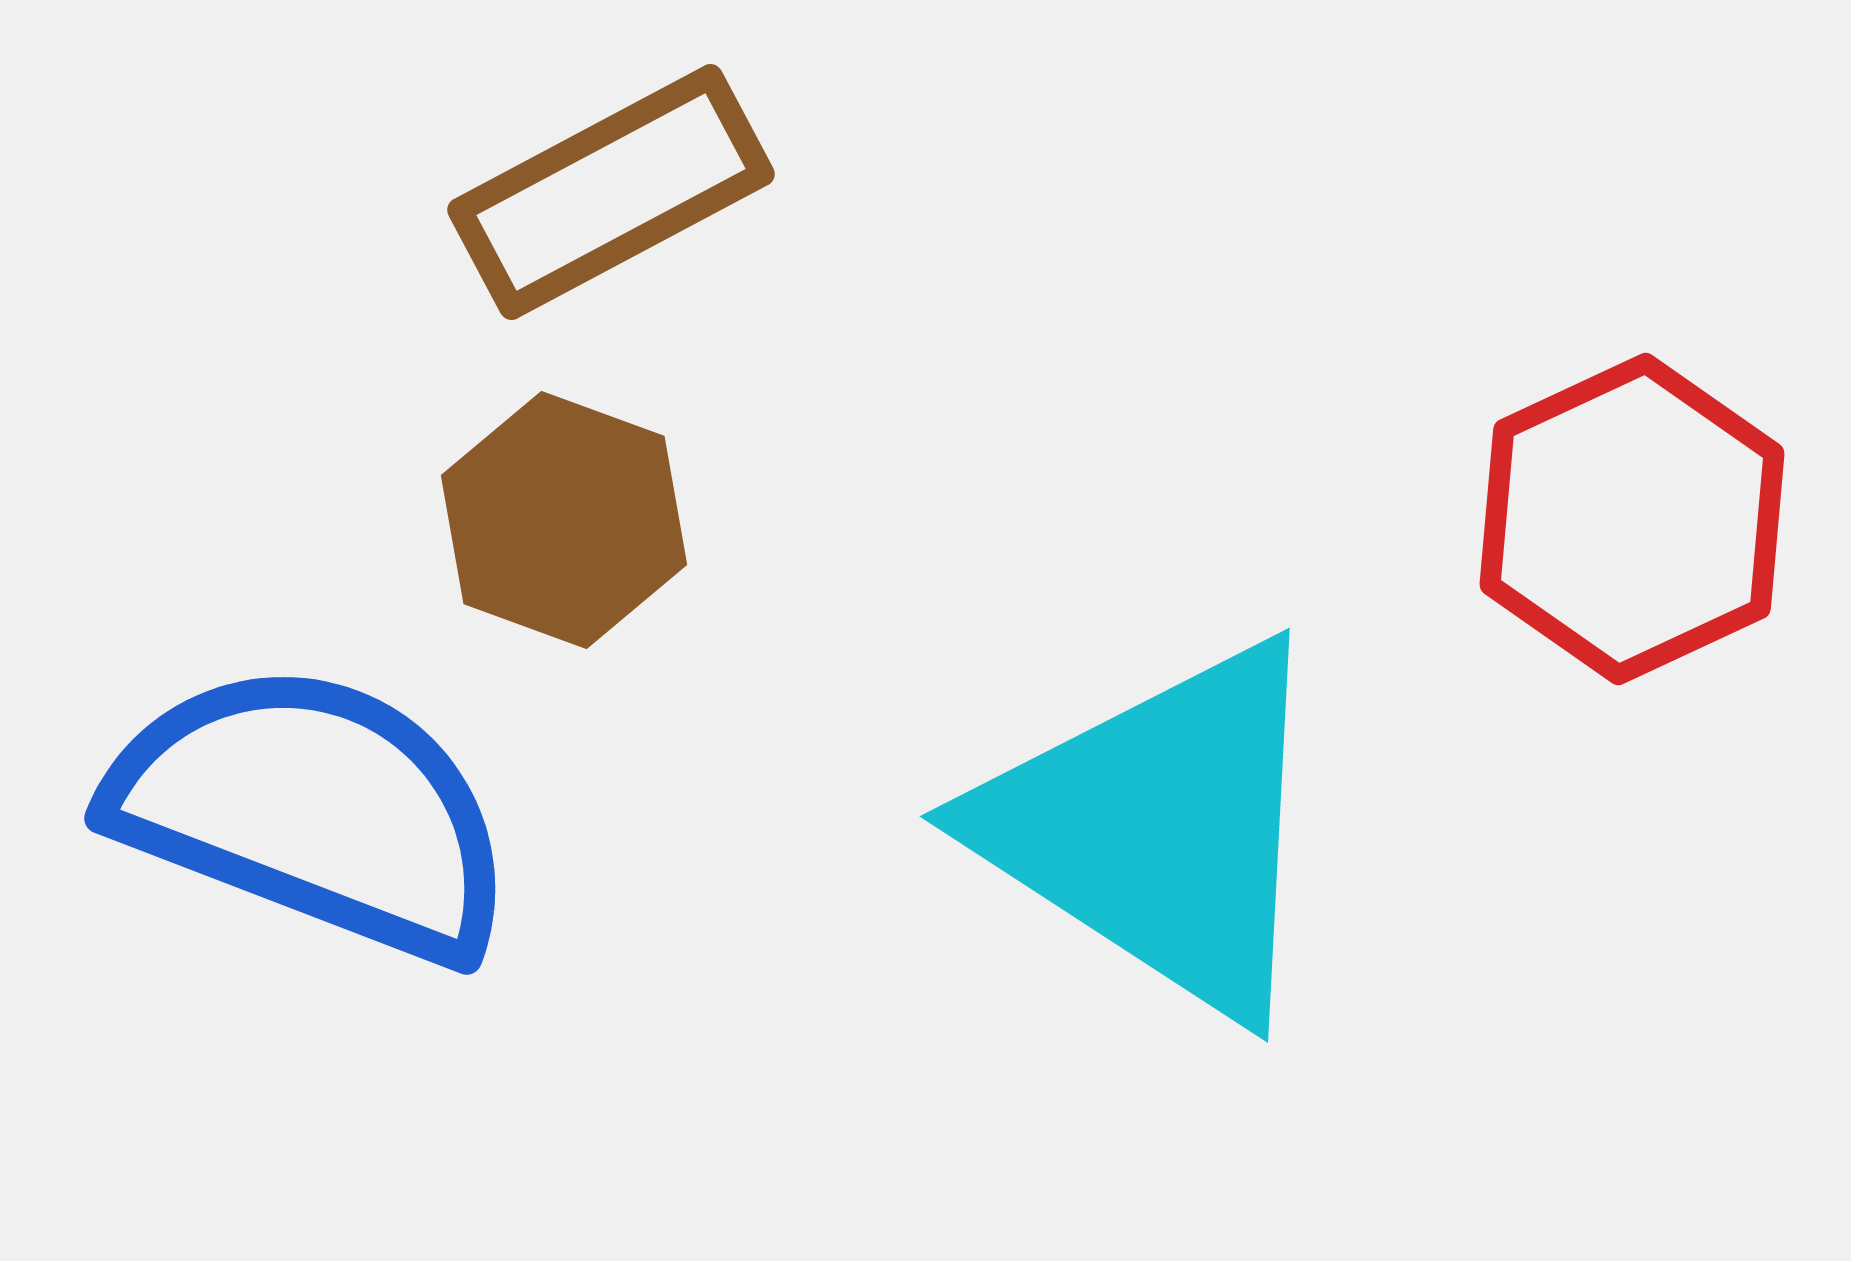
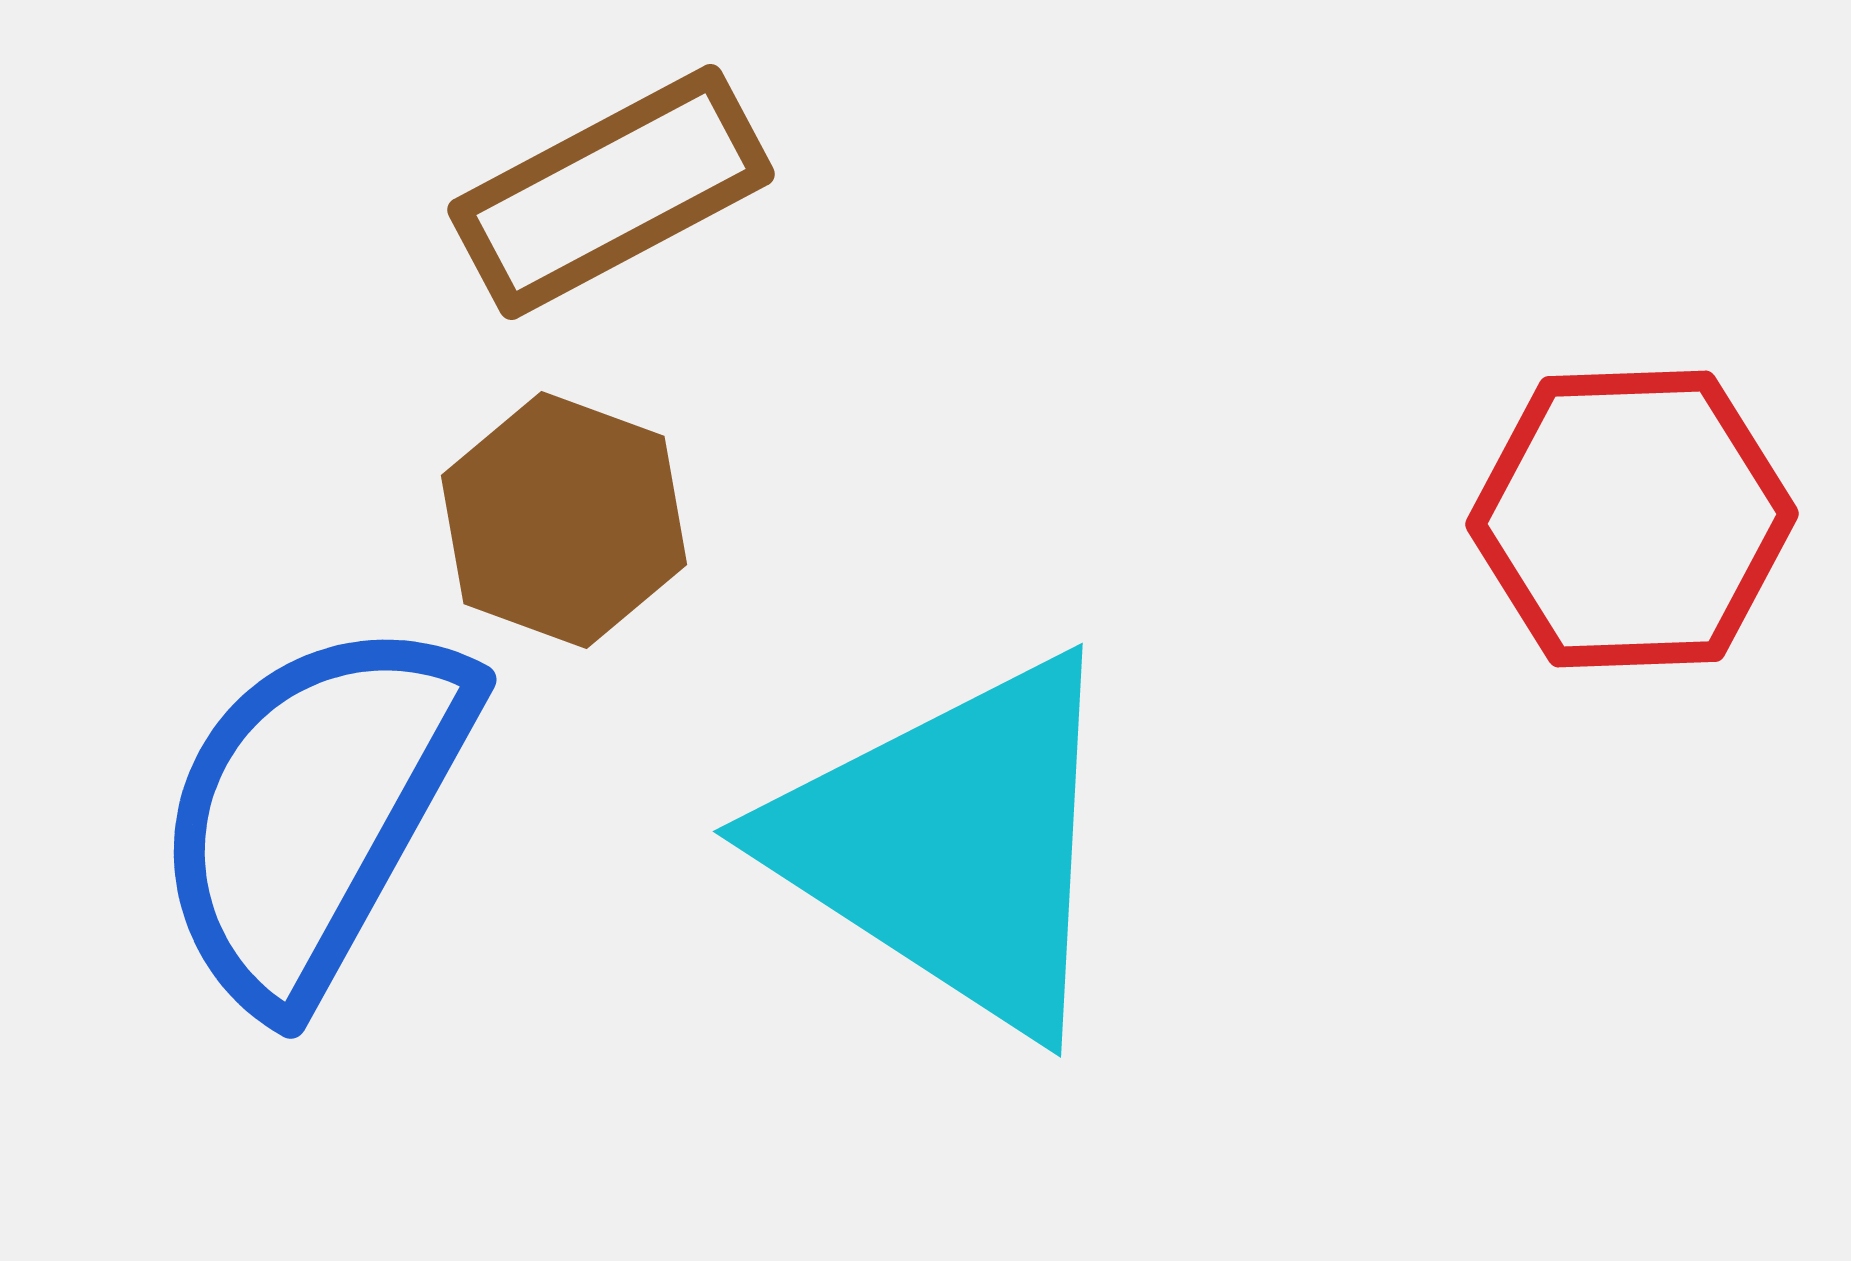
red hexagon: rotated 23 degrees clockwise
blue semicircle: rotated 82 degrees counterclockwise
cyan triangle: moved 207 px left, 15 px down
